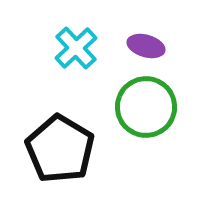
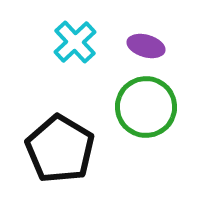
cyan cross: moved 1 px left, 6 px up
